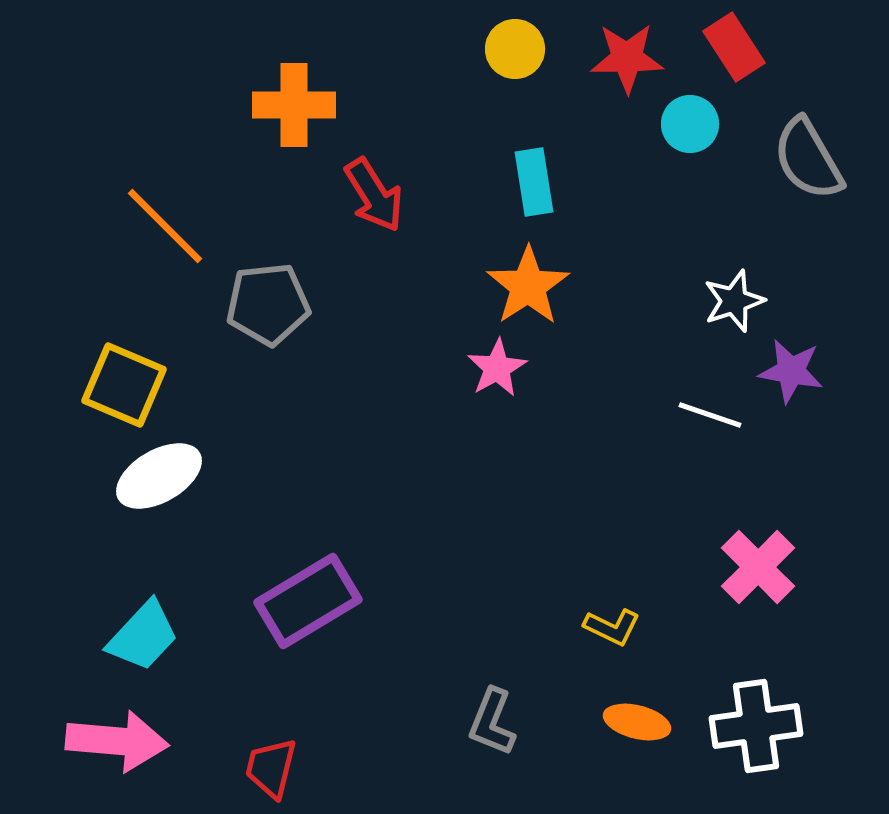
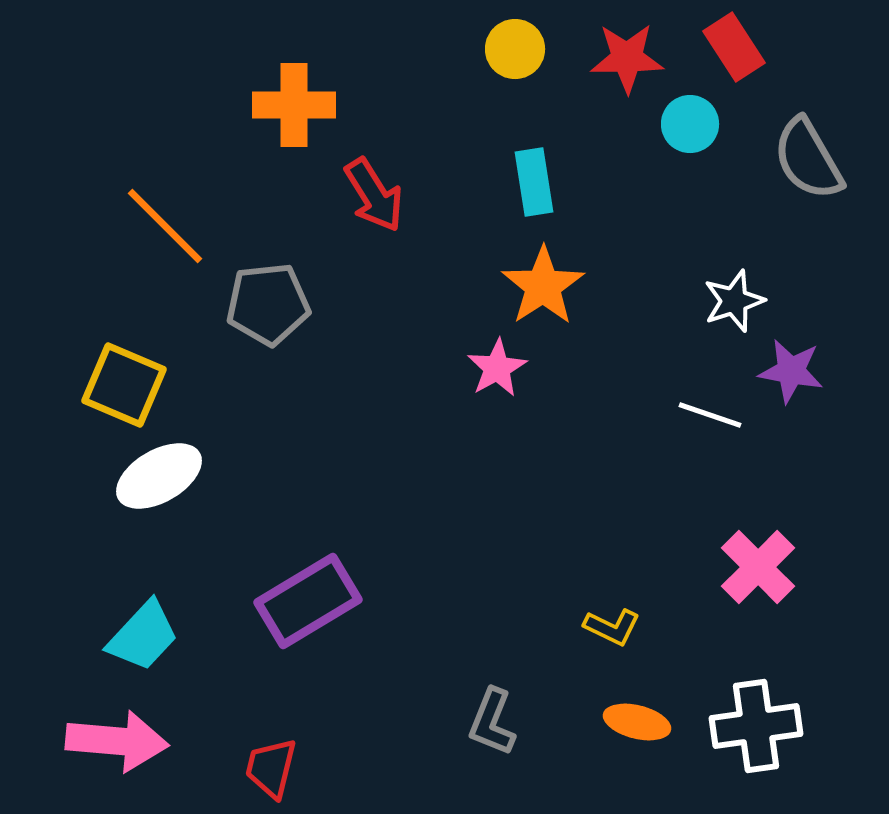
orange star: moved 15 px right
